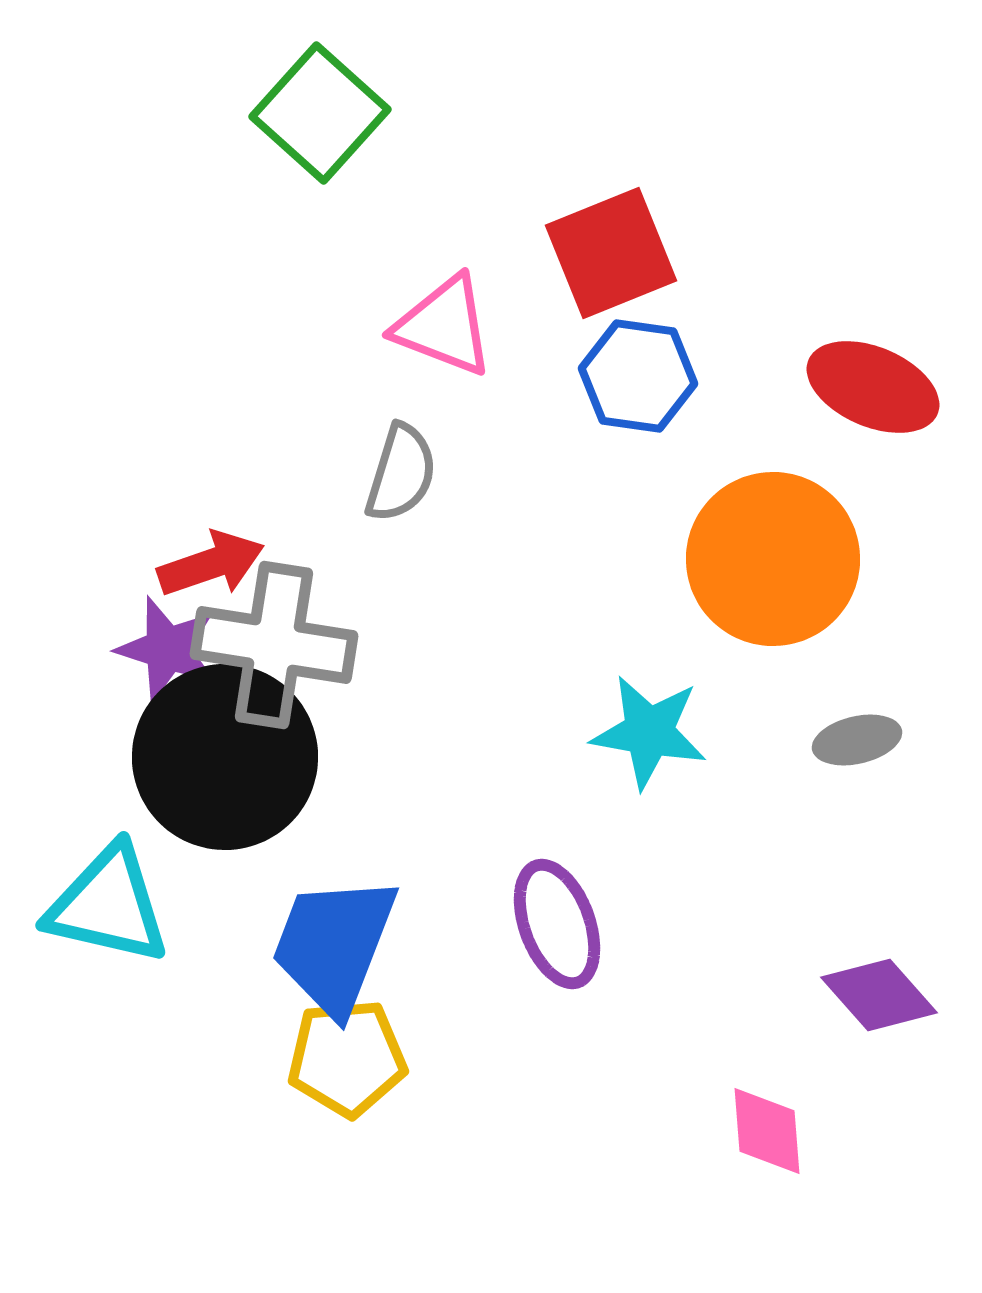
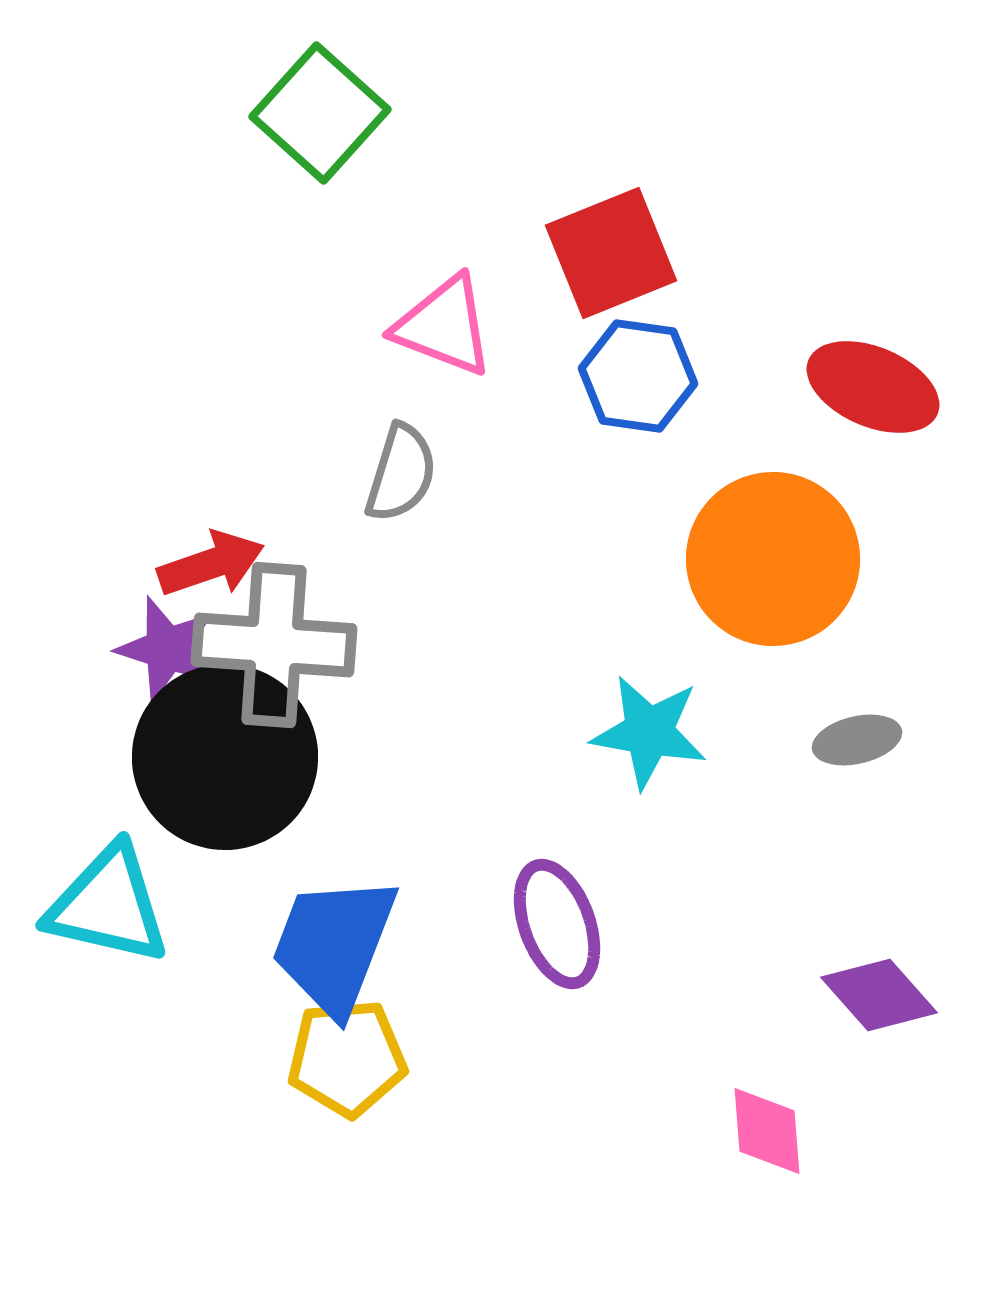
gray cross: rotated 5 degrees counterclockwise
